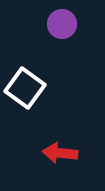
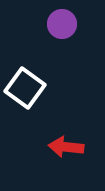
red arrow: moved 6 px right, 6 px up
